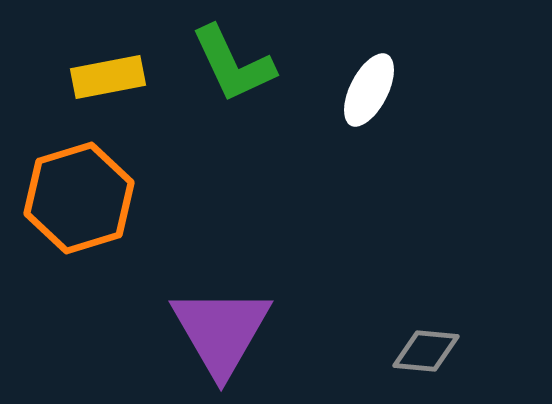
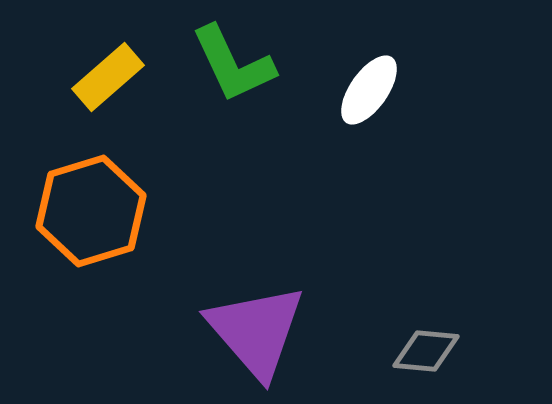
yellow rectangle: rotated 30 degrees counterclockwise
white ellipse: rotated 8 degrees clockwise
orange hexagon: moved 12 px right, 13 px down
purple triangle: moved 35 px right; rotated 11 degrees counterclockwise
